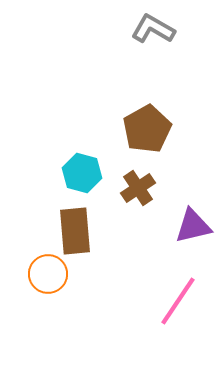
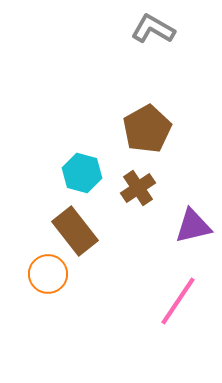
brown rectangle: rotated 33 degrees counterclockwise
